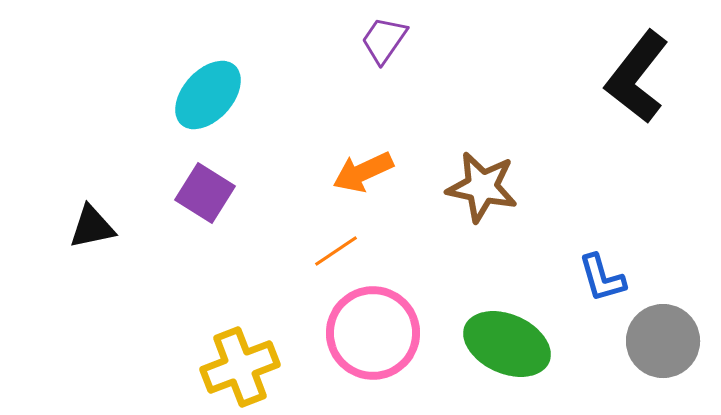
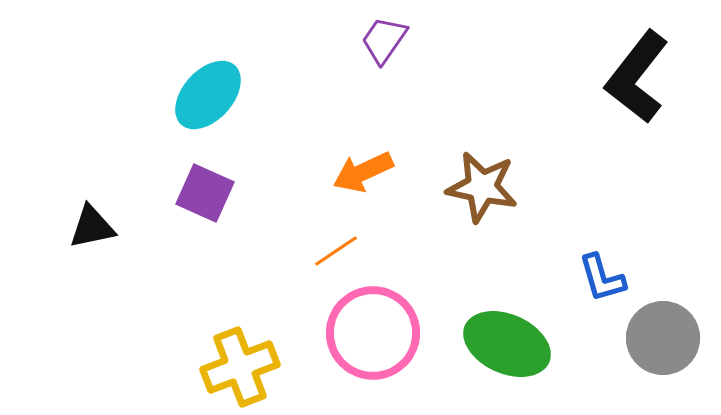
purple square: rotated 8 degrees counterclockwise
gray circle: moved 3 px up
